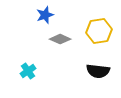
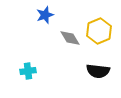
yellow hexagon: rotated 15 degrees counterclockwise
gray diamond: moved 10 px right, 1 px up; rotated 35 degrees clockwise
cyan cross: rotated 28 degrees clockwise
